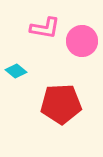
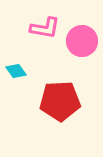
cyan diamond: rotated 15 degrees clockwise
red pentagon: moved 1 px left, 3 px up
